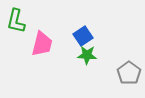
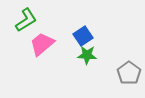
green L-shape: moved 10 px right, 1 px up; rotated 135 degrees counterclockwise
pink trapezoid: rotated 144 degrees counterclockwise
